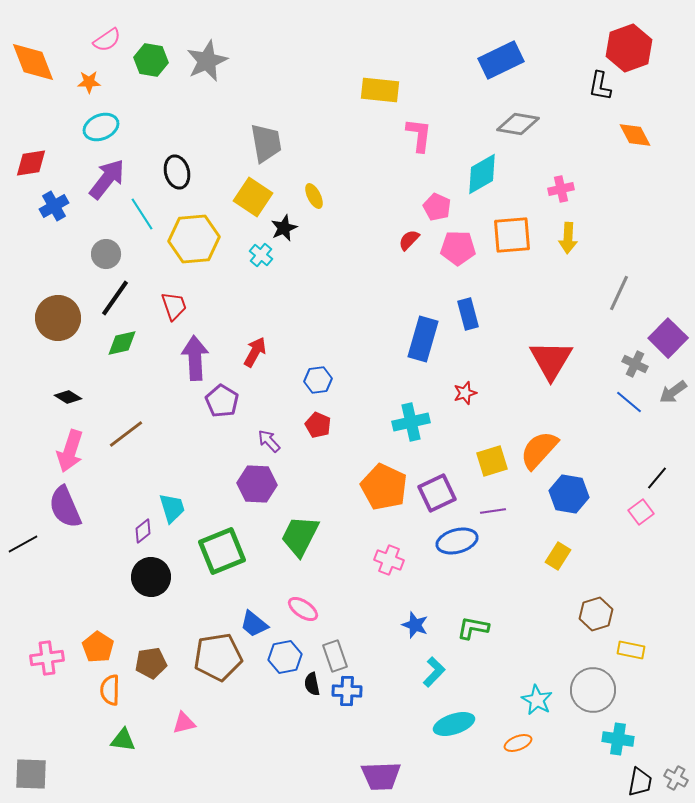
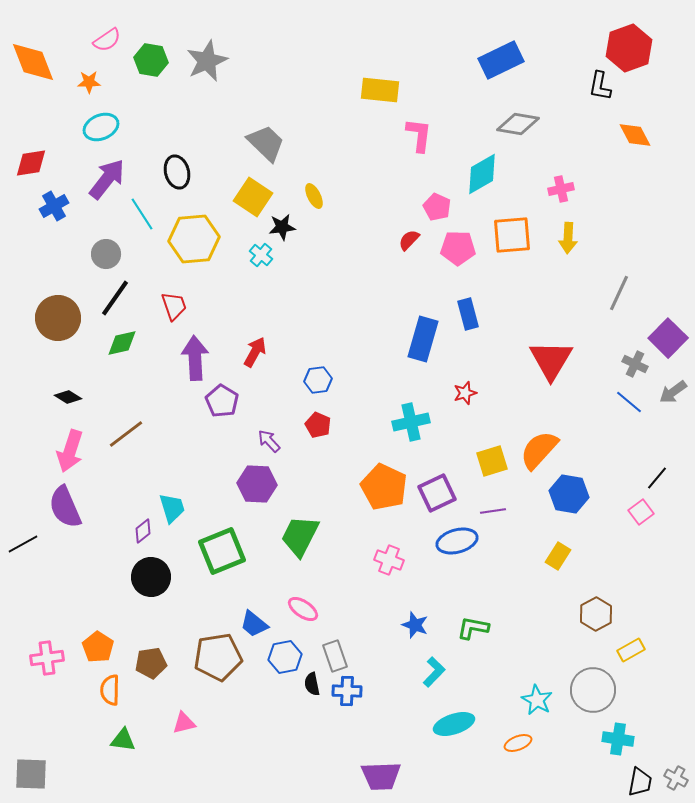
gray trapezoid at (266, 143): rotated 36 degrees counterclockwise
black star at (284, 228): moved 2 px left, 1 px up; rotated 16 degrees clockwise
brown hexagon at (596, 614): rotated 12 degrees counterclockwise
yellow rectangle at (631, 650): rotated 40 degrees counterclockwise
